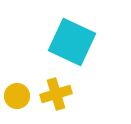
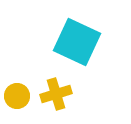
cyan square: moved 5 px right
